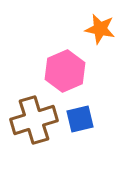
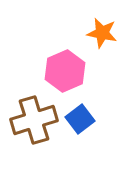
orange star: moved 2 px right, 4 px down
blue square: rotated 24 degrees counterclockwise
